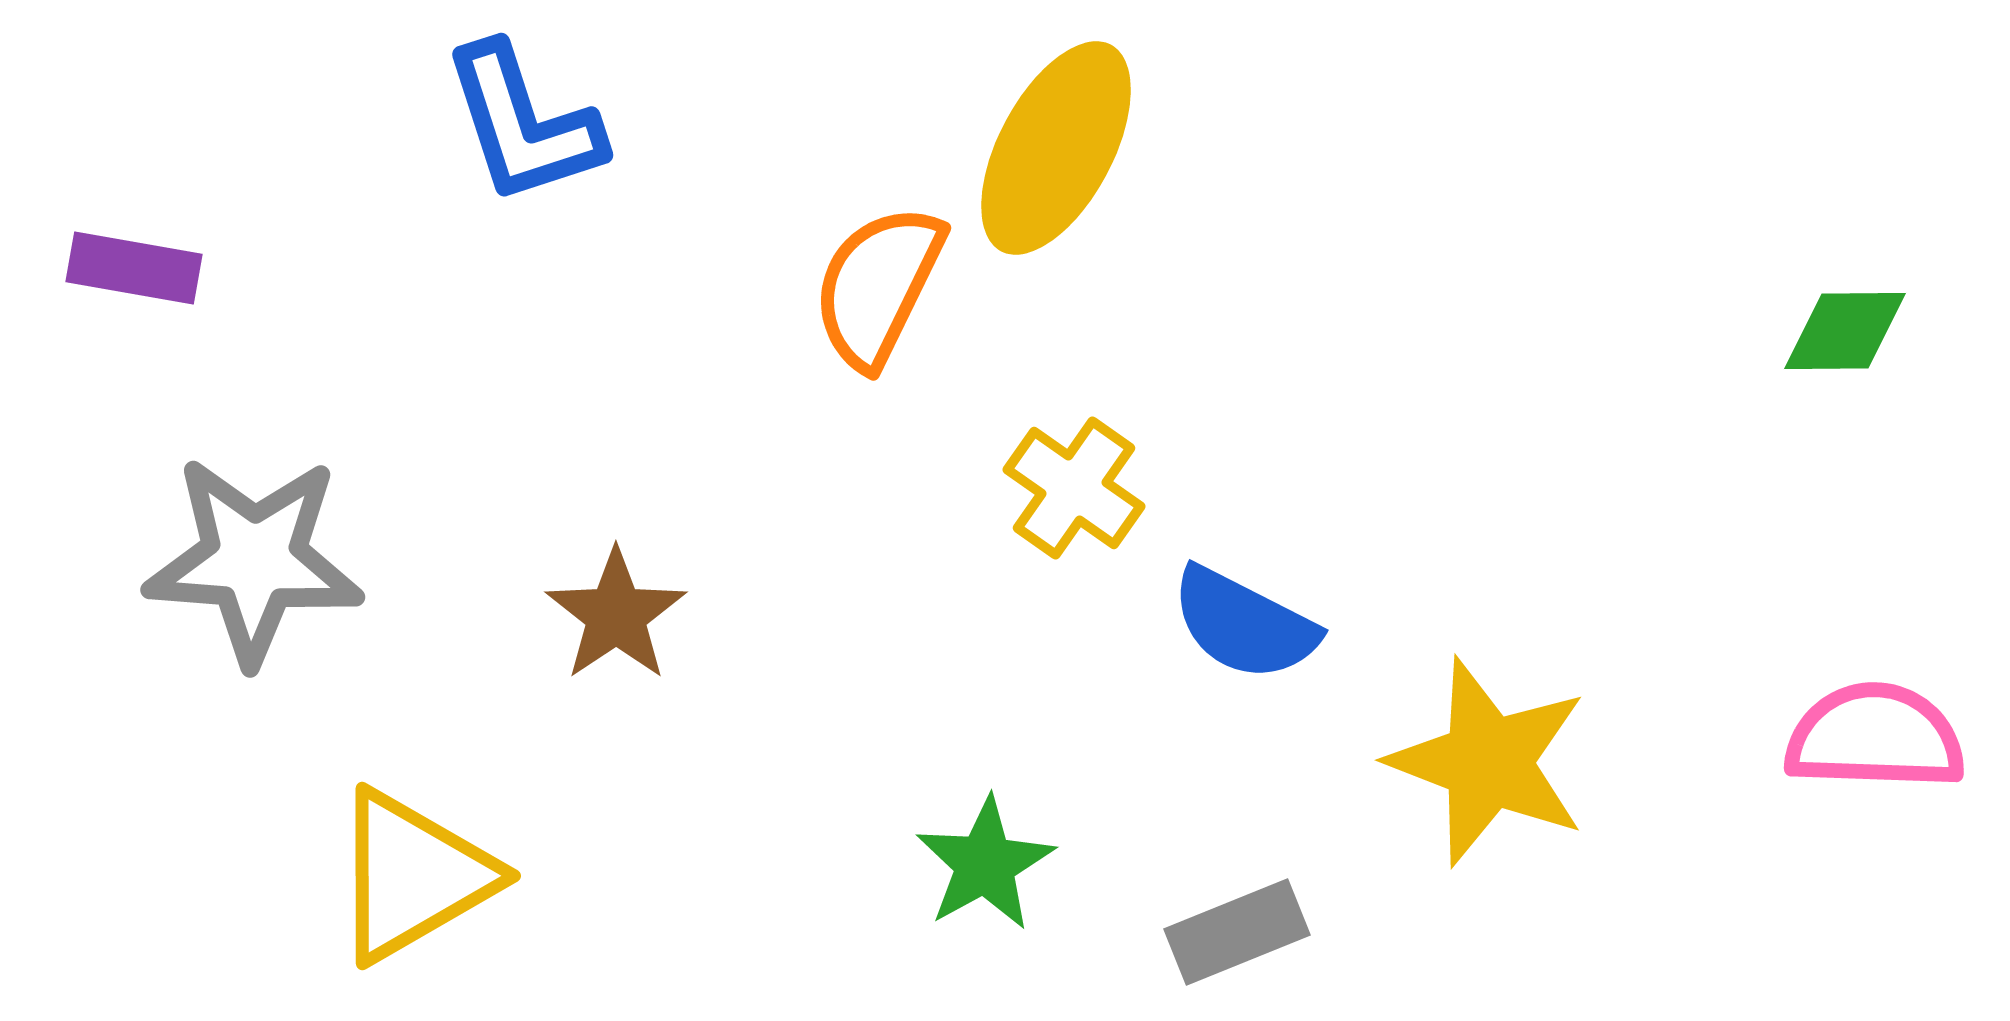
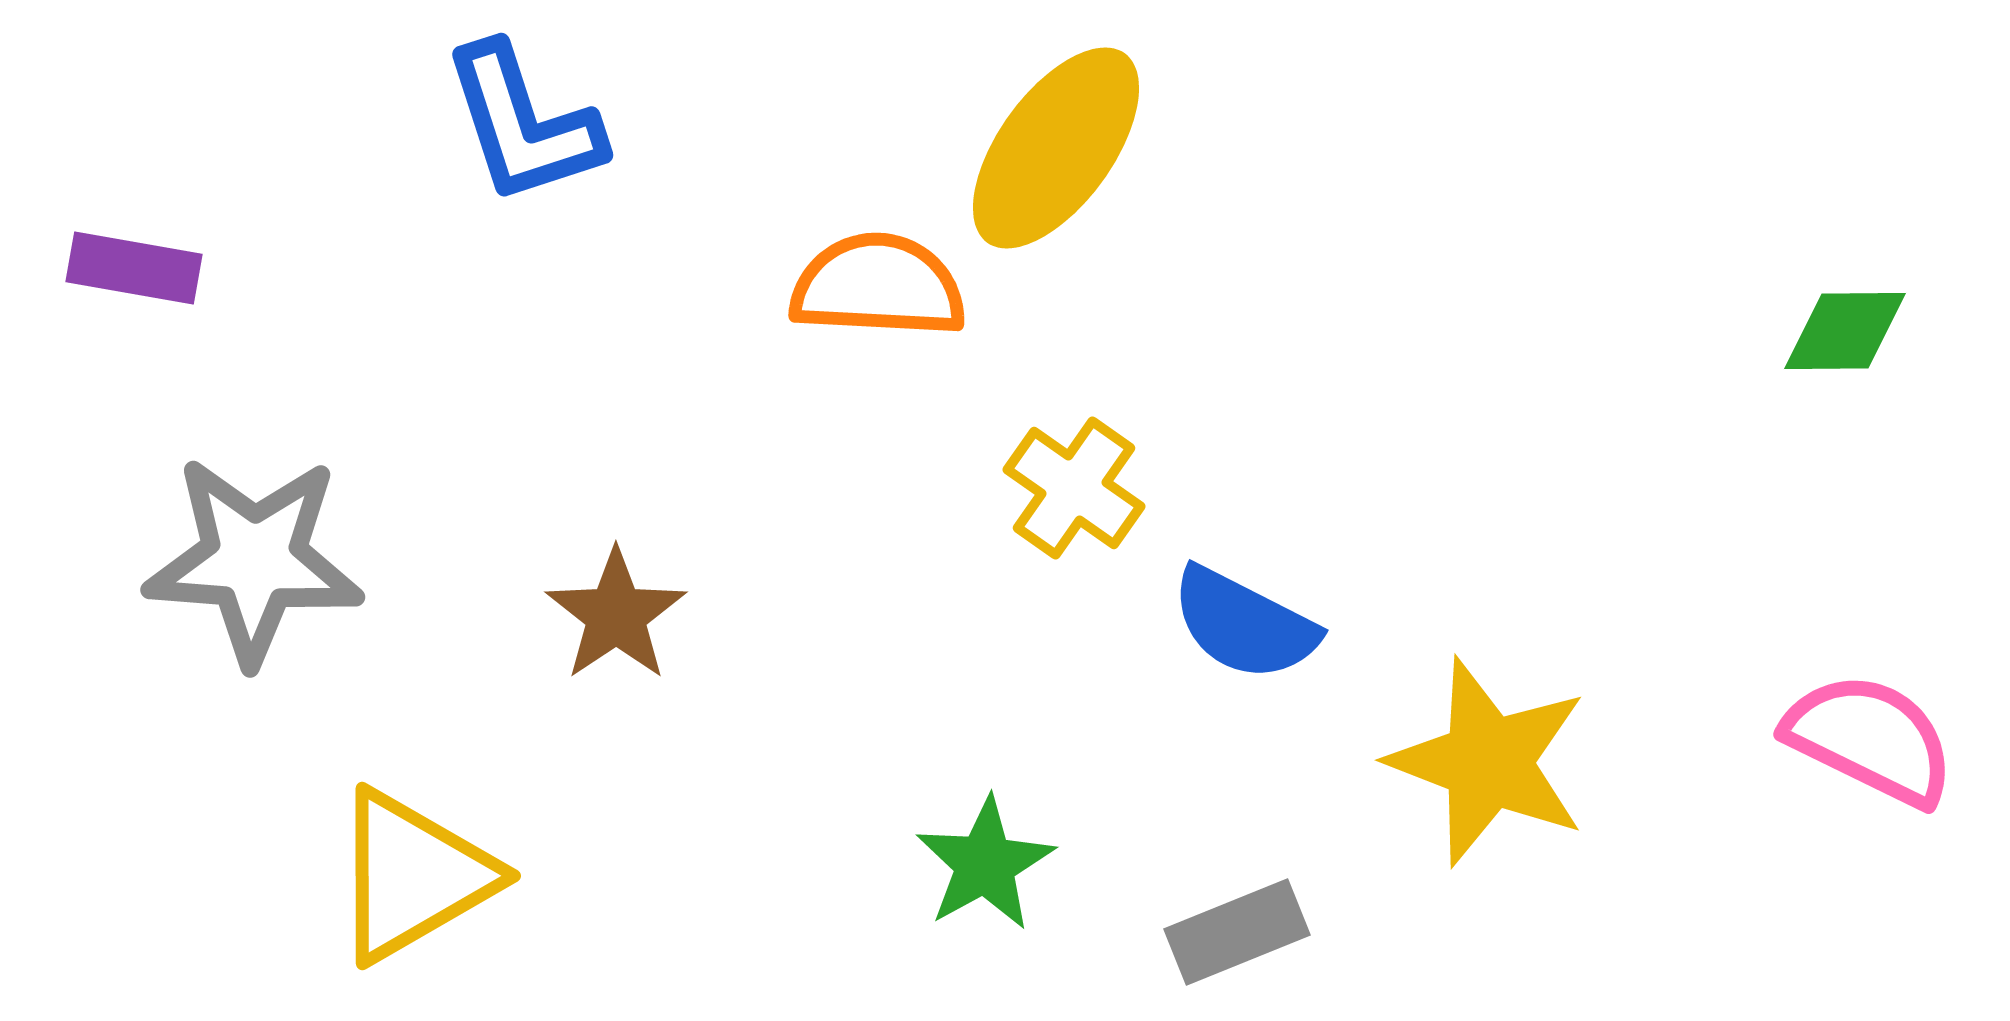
yellow ellipse: rotated 8 degrees clockwise
orange semicircle: rotated 67 degrees clockwise
pink semicircle: moved 5 px left, 2 px down; rotated 24 degrees clockwise
